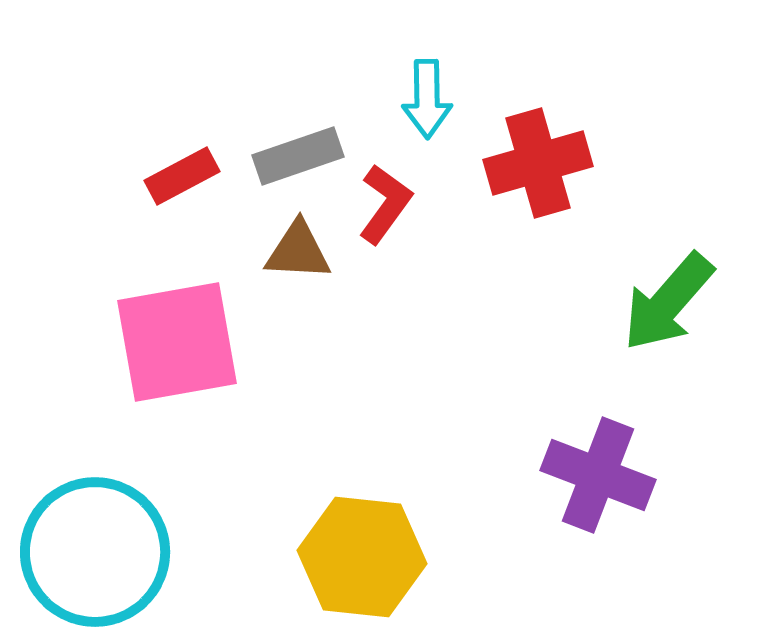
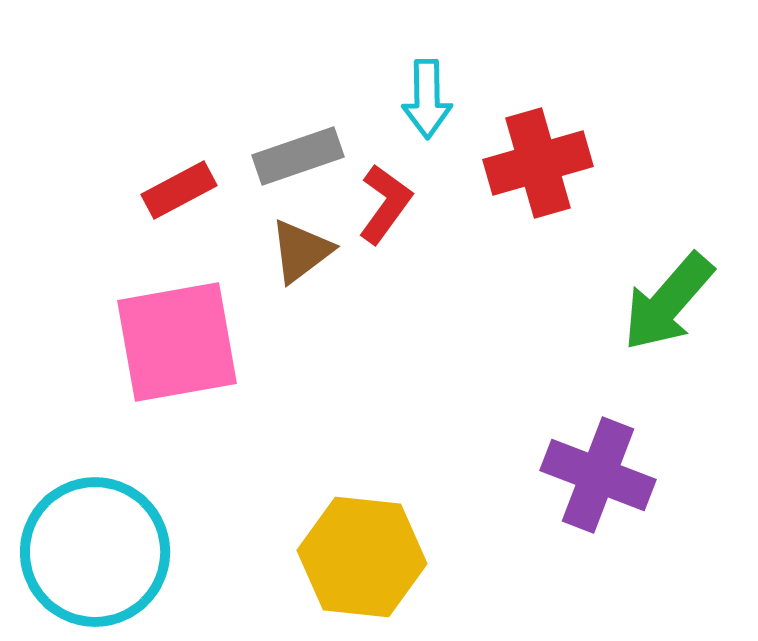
red rectangle: moved 3 px left, 14 px down
brown triangle: moved 3 px right; rotated 40 degrees counterclockwise
